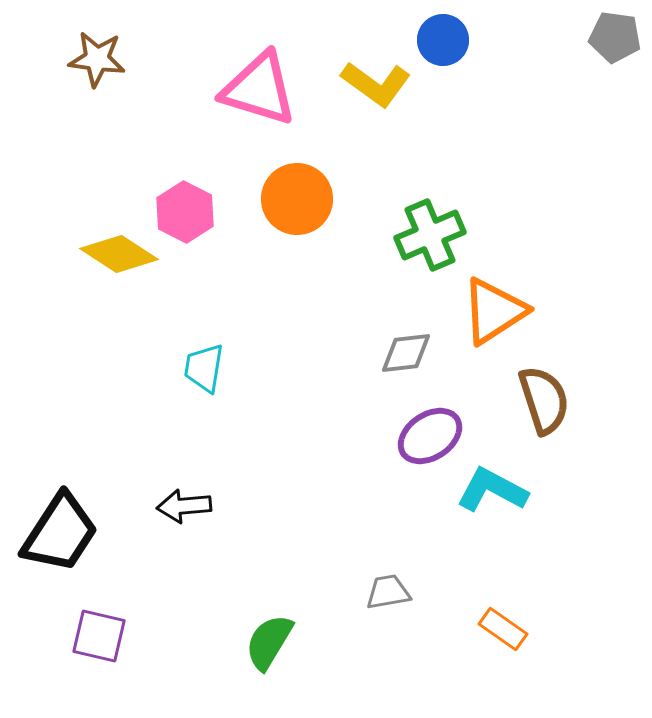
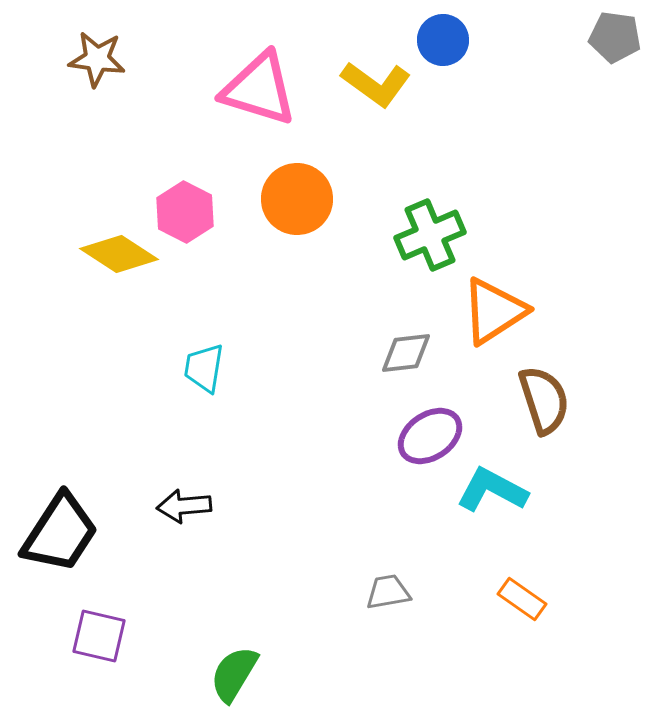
orange rectangle: moved 19 px right, 30 px up
green semicircle: moved 35 px left, 32 px down
